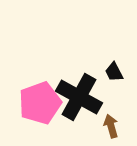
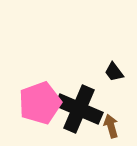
black trapezoid: rotated 10 degrees counterclockwise
black cross: moved 12 px down; rotated 6 degrees counterclockwise
